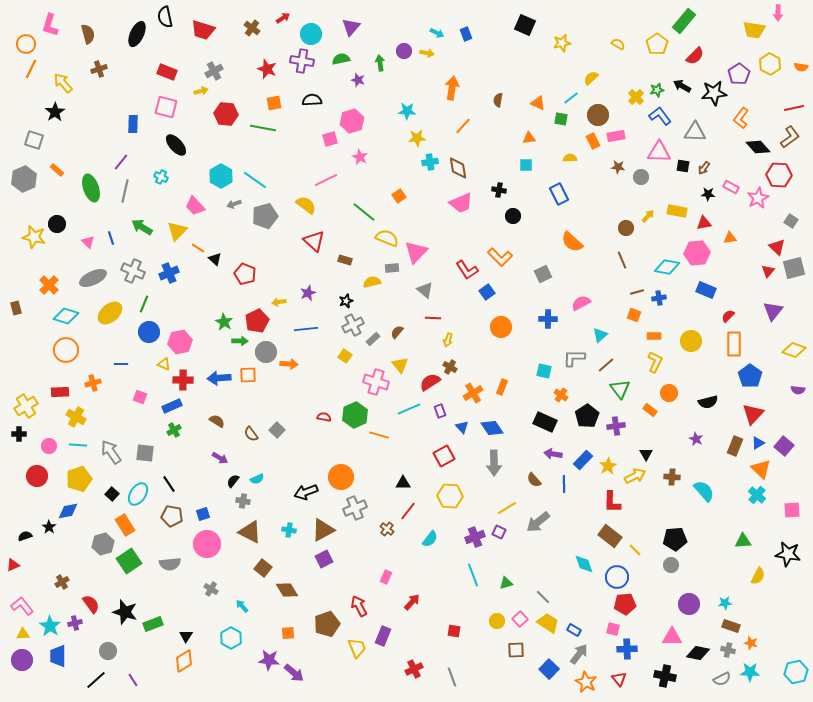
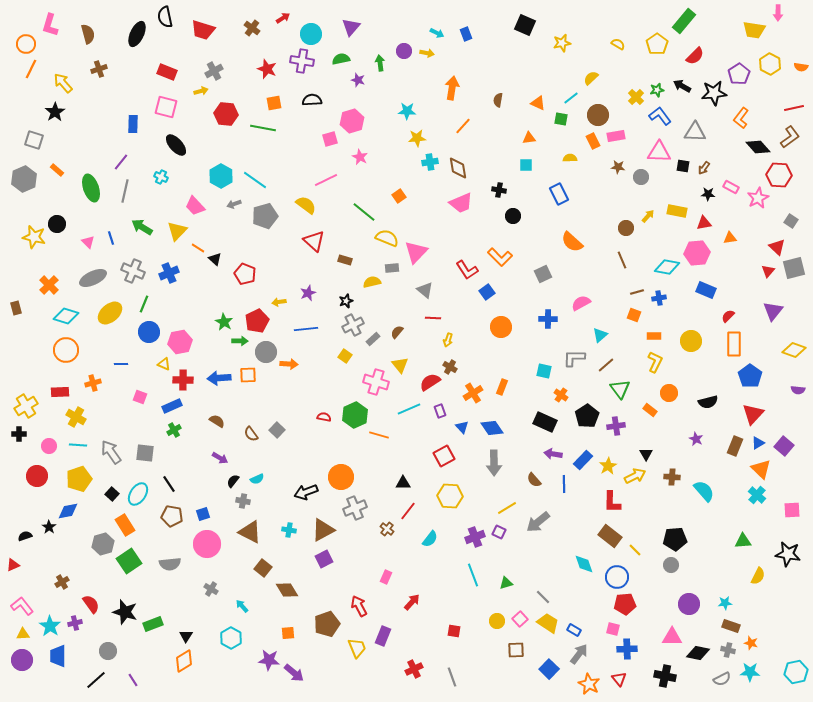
orange star at (586, 682): moved 3 px right, 2 px down
